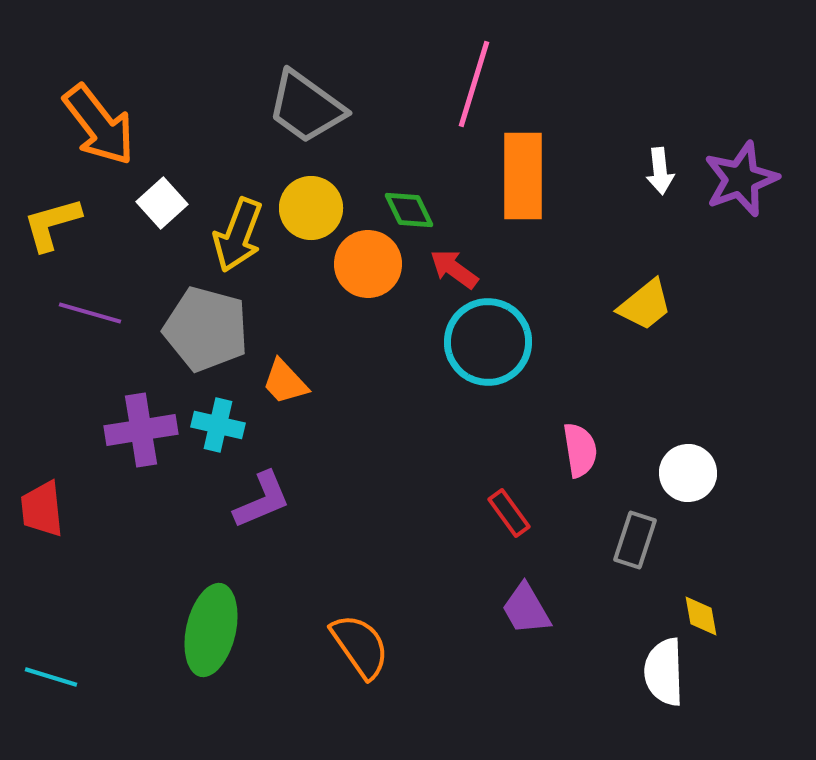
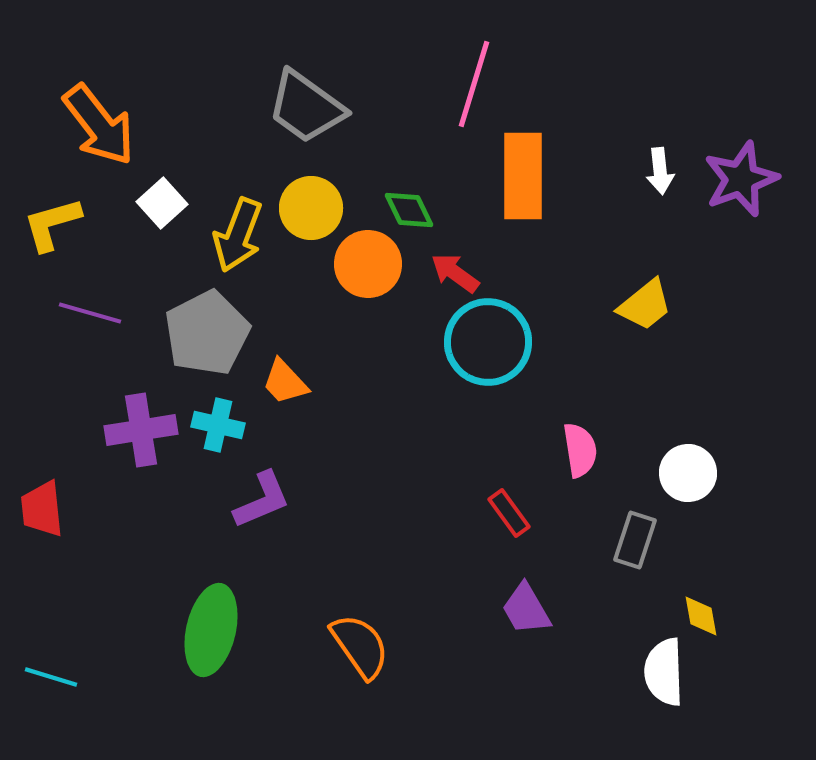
red arrow: moved 1 px right, 4 px down
gray pentagon: moved 1 px right, 4 px down; rotated 30 degrees clockwise
